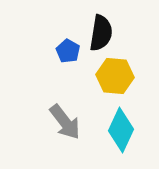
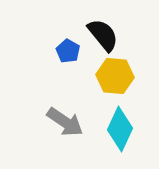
black semicircle: moved 2 px right, 2 px down; rotated 48 degrees counterclockwise
gray arrow: rotated 18 degrees counterclockwise
cyan diamond: moved 1 px left, 1 px up
